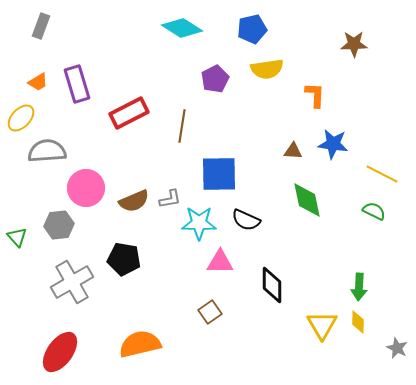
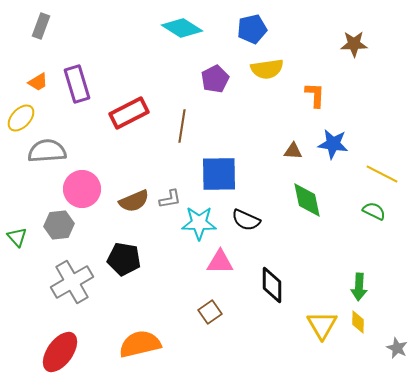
pink circle: moved 4 px left, 1 px down
